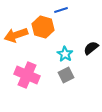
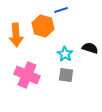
orange hexagon: moved 1 px up
orange arrow: rotated 75 degrees counterclockwise
black semicircle: moved 1 px left; rotated 56 degrees clockwise
gray square: rotated 35 degrees clockwise
